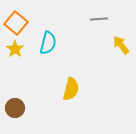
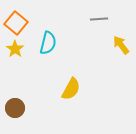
yellow semicircle: rotated 15 degrees clockwise
